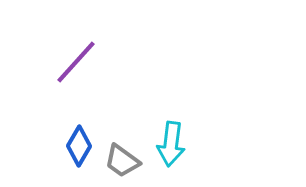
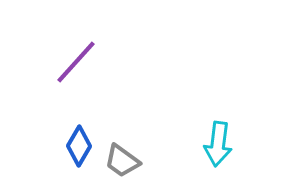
cyan arrow: moved 47 px right
